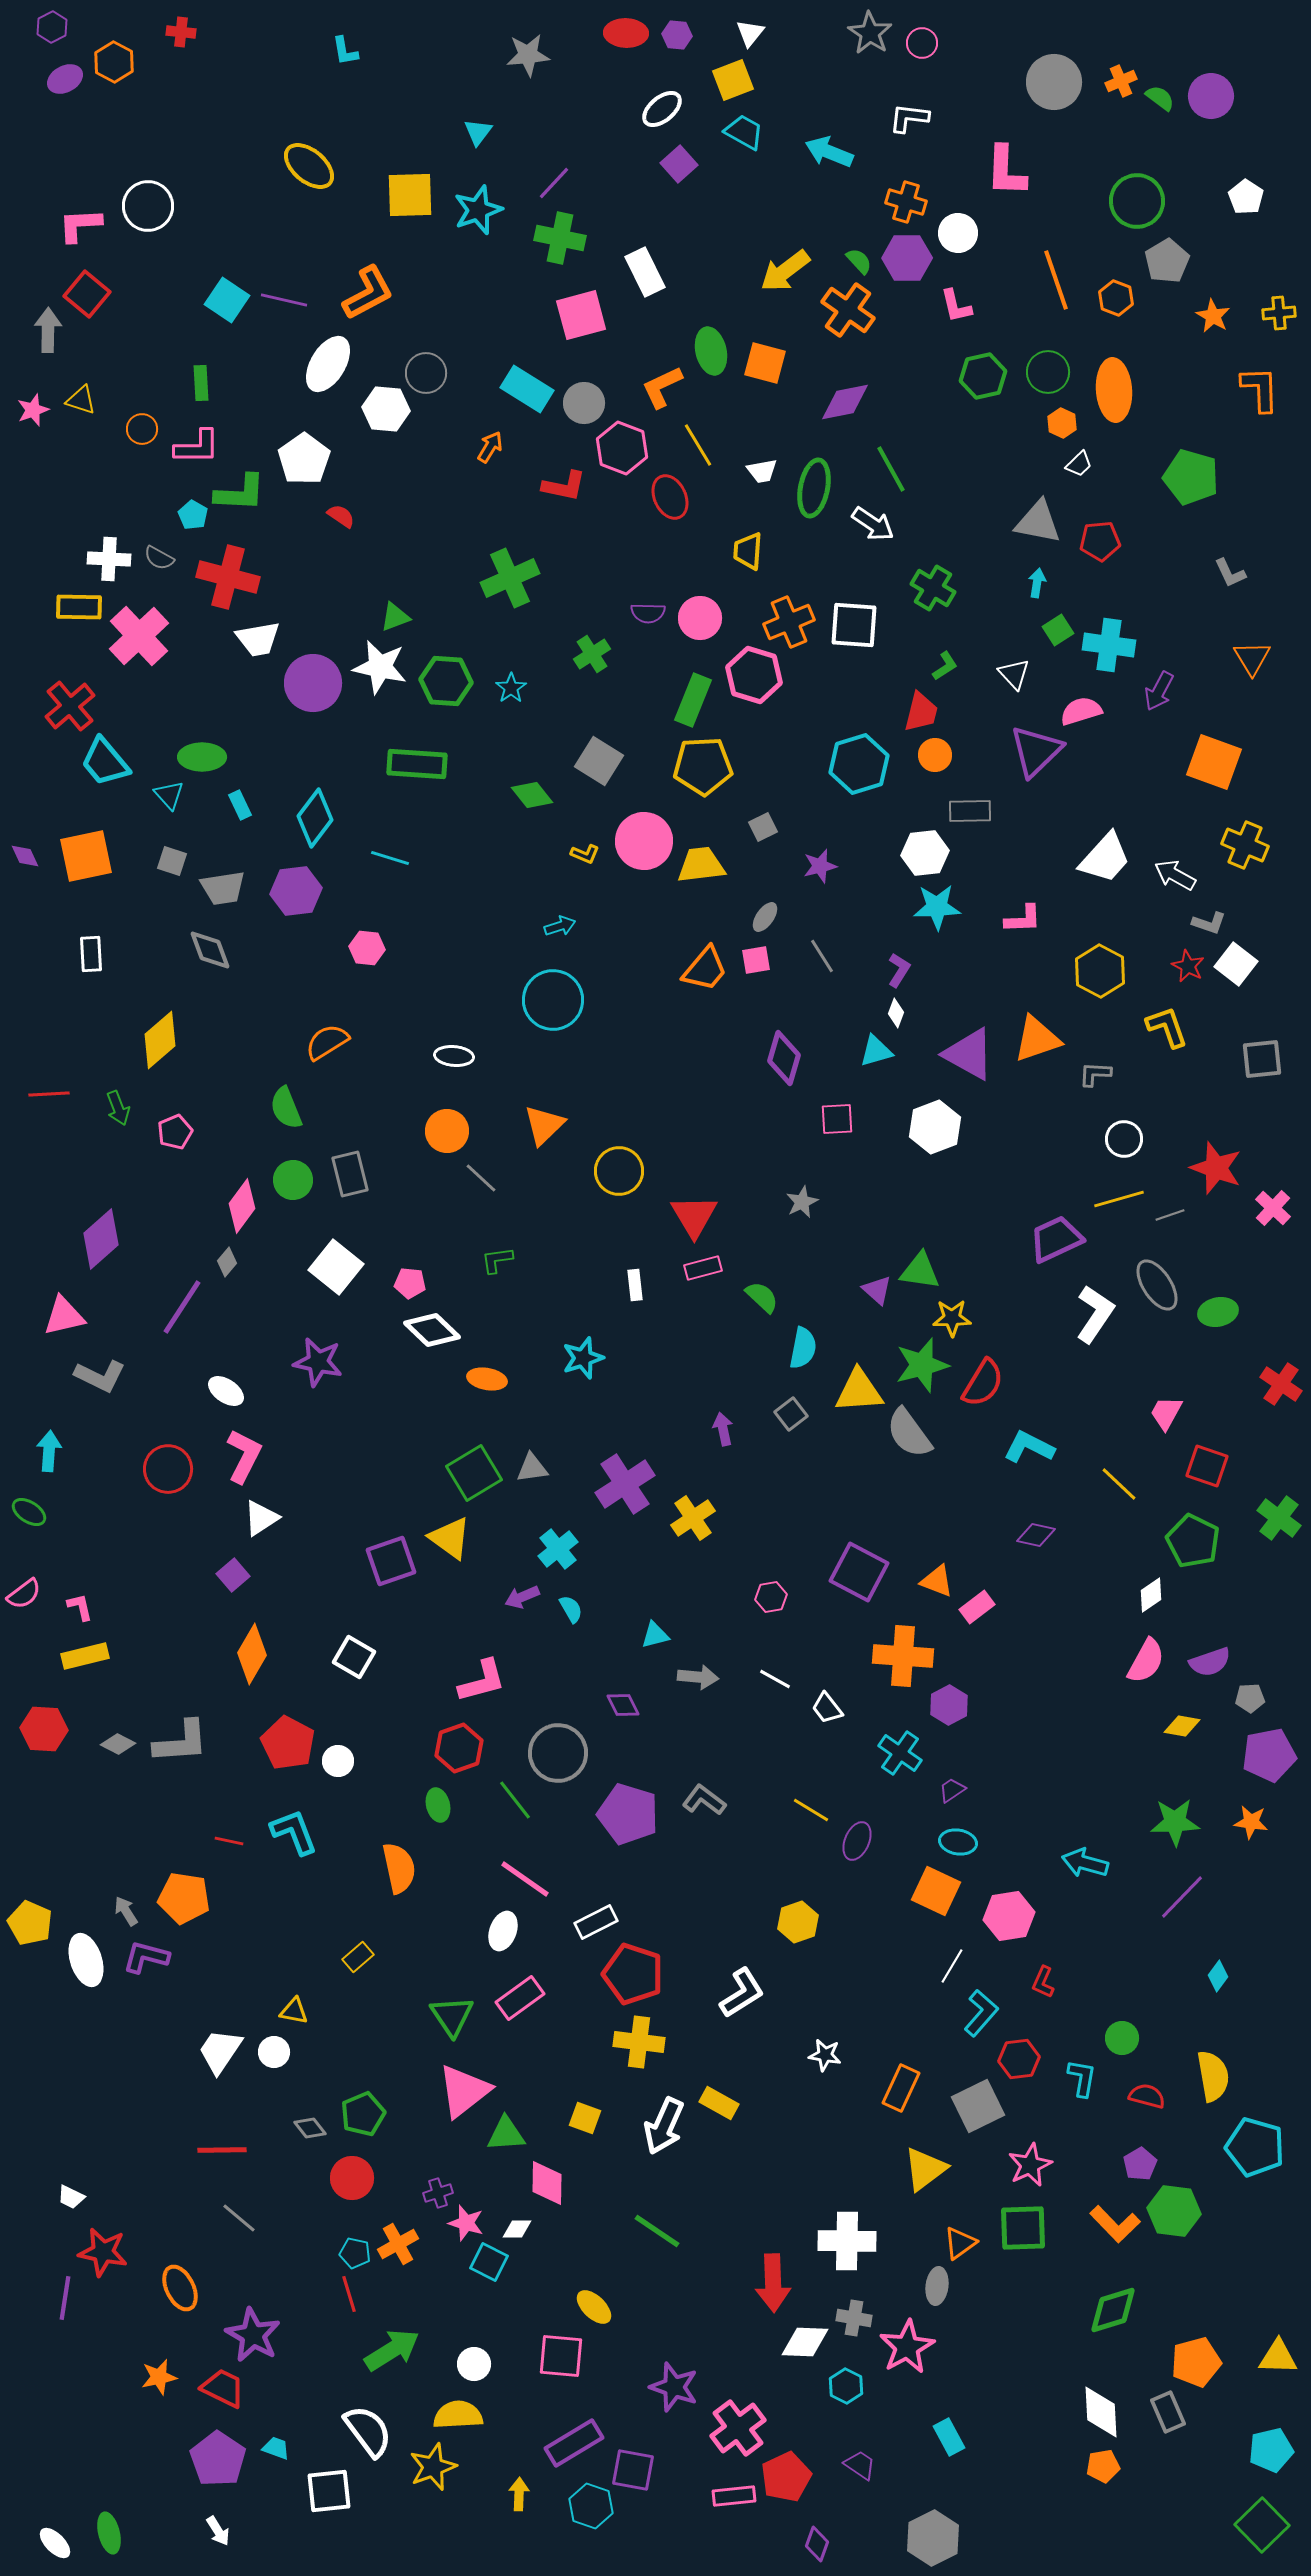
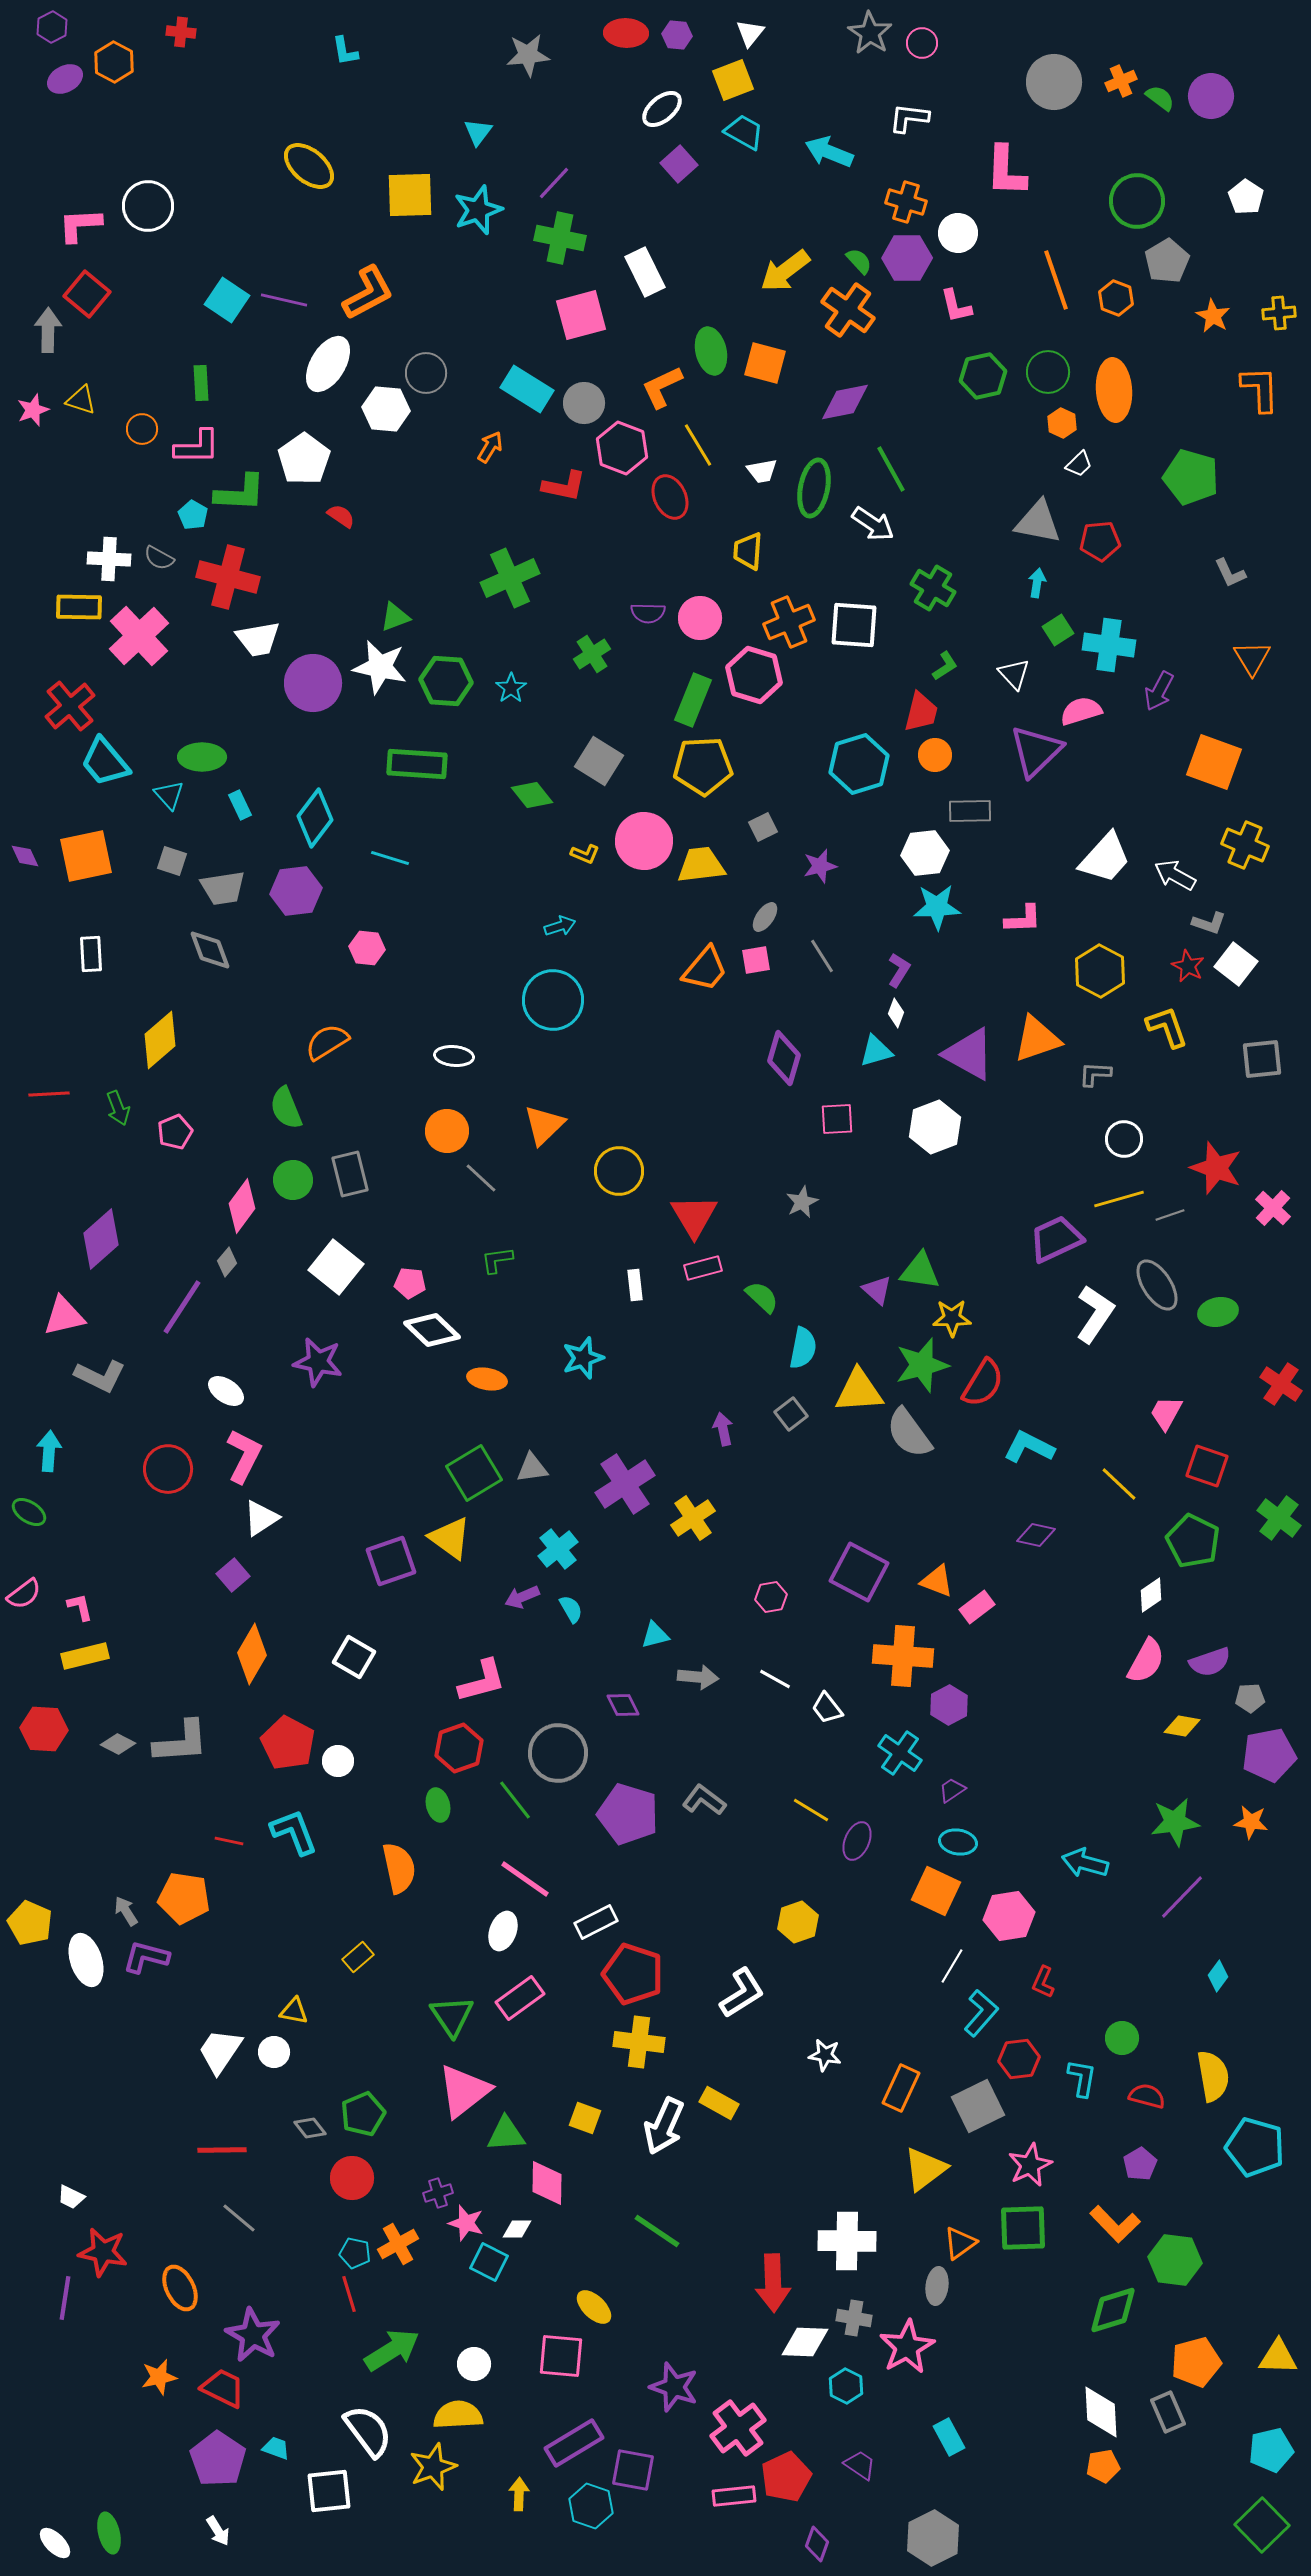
green star at (1175, 1822): rotated 6 degrees counterclockwise
green hexagon at (1174, 2211): moved 1 px right, 49 px down
